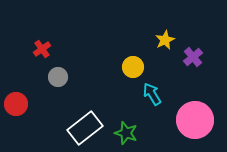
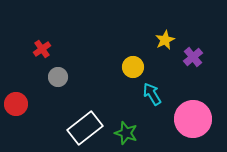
pink circle: moved 2 px left, 1 px up
